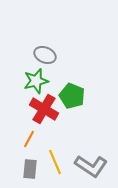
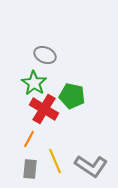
green star: moved 2 px left, 2 px down; rotated 25 degrees counterclockwise
green pentagon: rotated 10 degrees counterclockwise
yellow line: moved 1 px up
